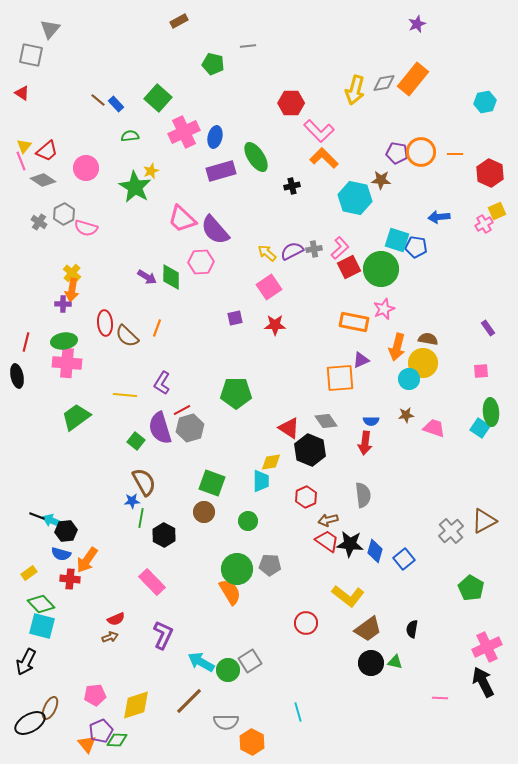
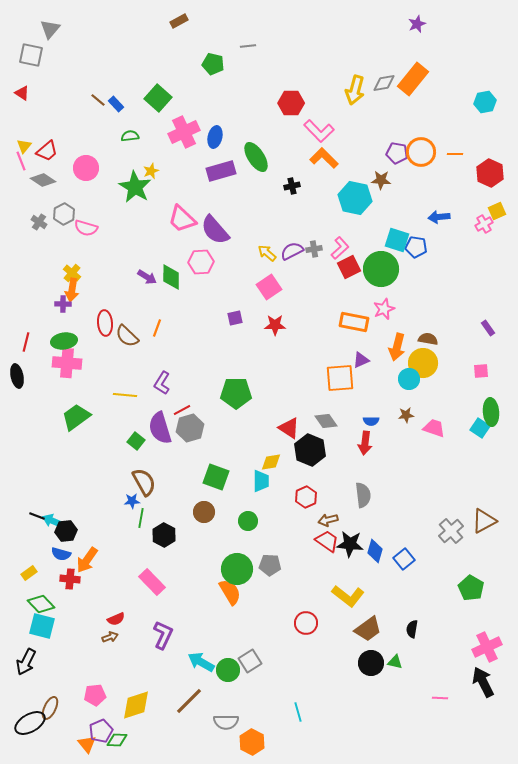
green square at (212, 483): moved 4 px right, 6 px up
